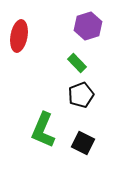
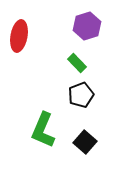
purple hexagon: moved 1 px left
black square: moved 2 px right, 1 px up; rotated 15 degrees clockwise
